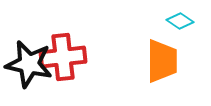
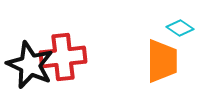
cyan diamond: moved 7 px down
black star: moved 1 px right, 1 px down; rotated 12 degrees clockwise
